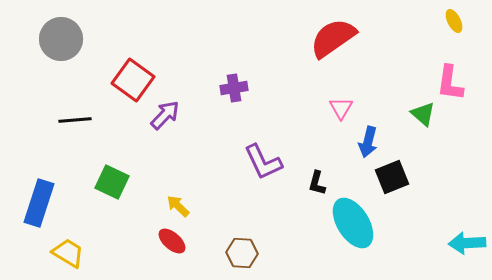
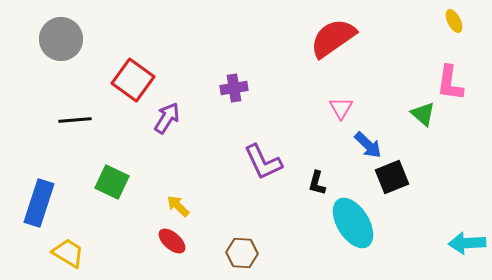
purple arrow: moved 2 px right, 3 px down; rotated 12 degrees counterclockwise
blue arrow: moved 3 px down; rotated 60 degrees counterclockwise
